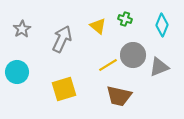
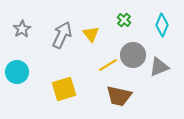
green cross: moved 1 px left, 1 px down; rotated 24 degrees clockwise
yellow triangle: moved 7 px left, 8 px down; rotated 12 degrees clockwise
gray arrow: moved 4 px up
